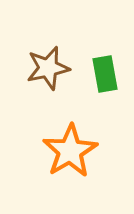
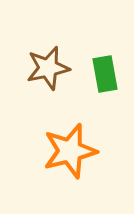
orange star: rotated 16 degrees clockwise
